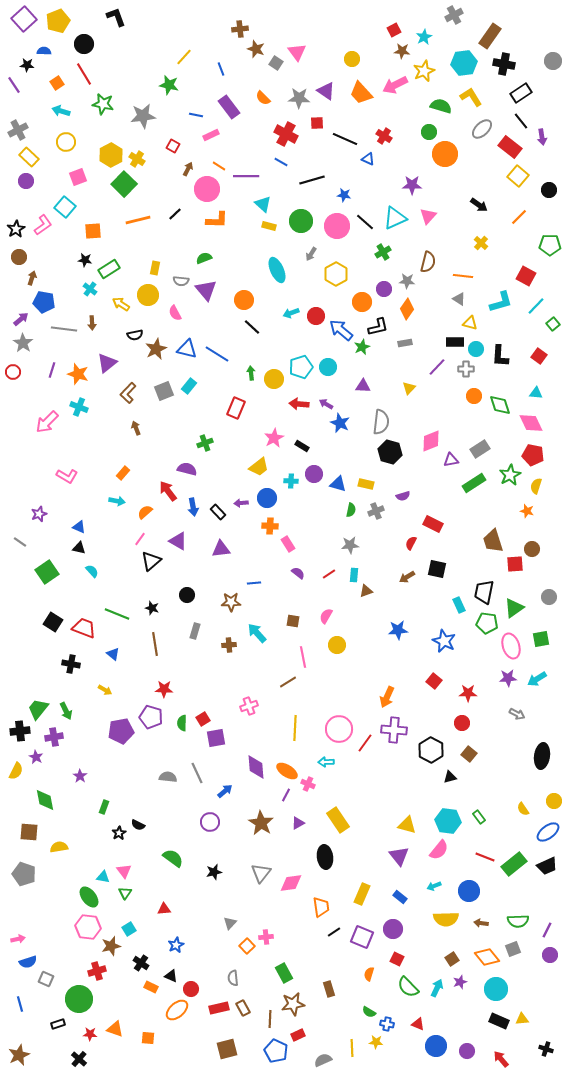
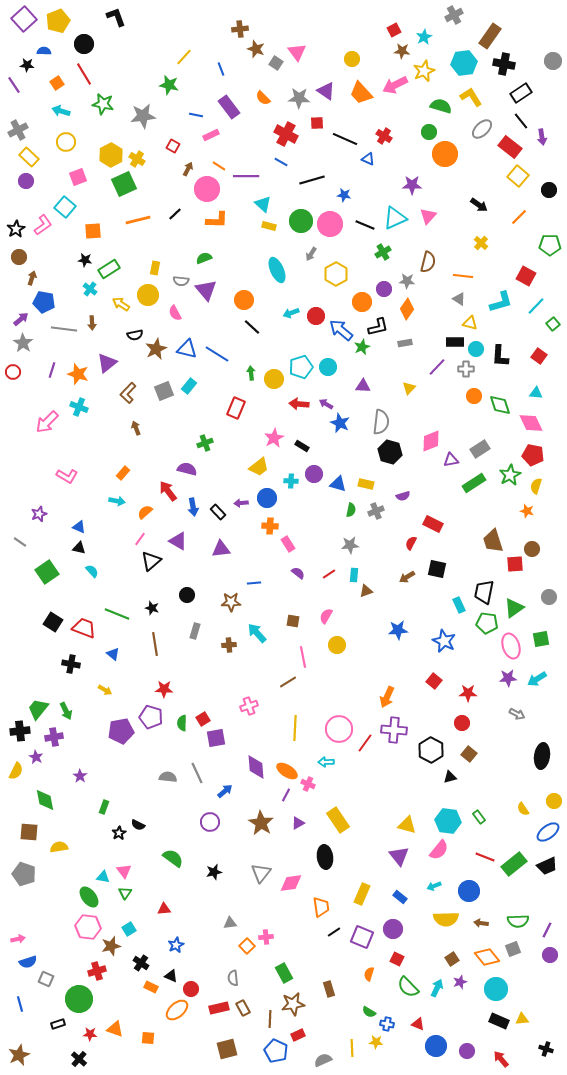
green square at (124, 184): rotated 20 degrees clockwise
black line at (365, 222): moved 3 px down; rotated 18 degrees counterclockwise
pink circle at (337, 226): moved 7 px left, 2 px up
gray triangle at (230, 923): rotated 40 degrees clockwise
